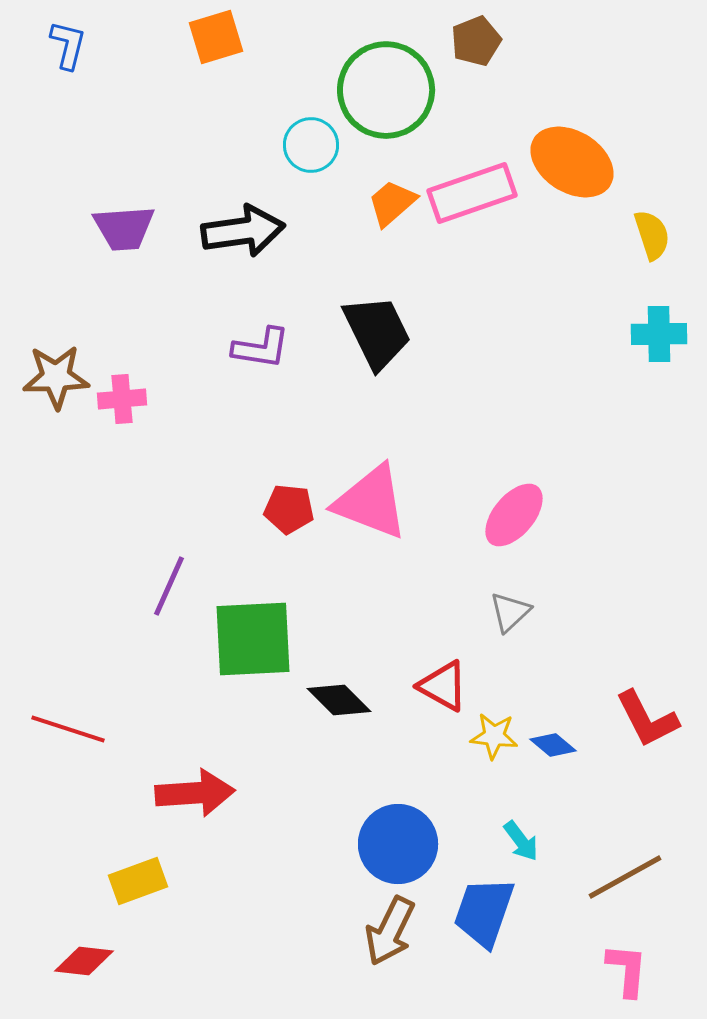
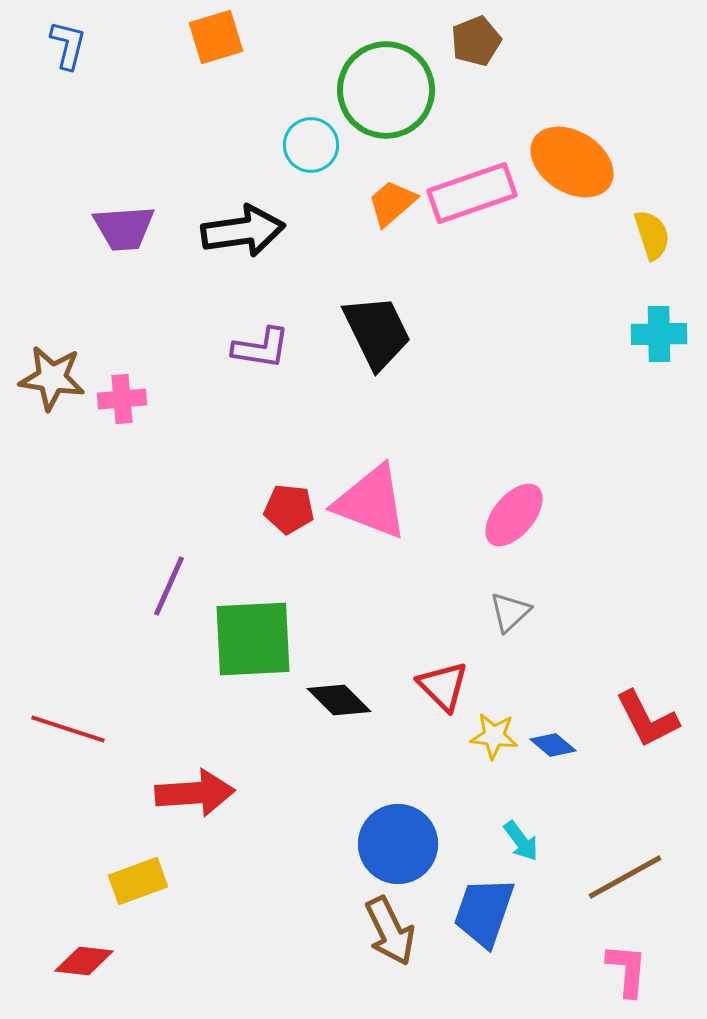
brown star: moved 4 px left, 1 px down; rotated 10 degrees clockwise
red triangle: rotated 16 degrees clockwise
brown arrow: rotated 52 degrees counterclockwise
